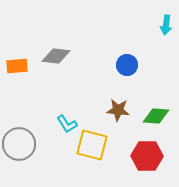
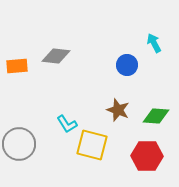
cyan arrow: moved 12 px left, 18 px down; rotated 144 degrees clockwise
brown star: rotated 15 degrees clockwise
